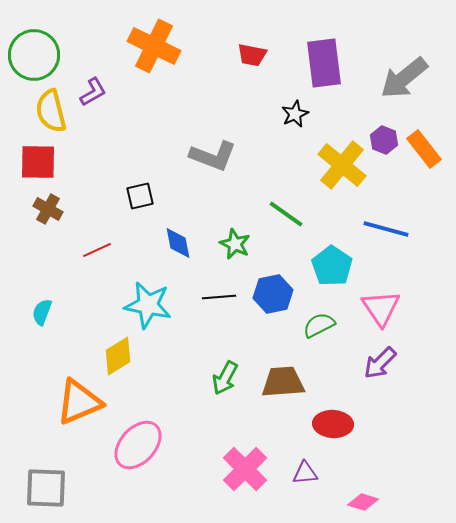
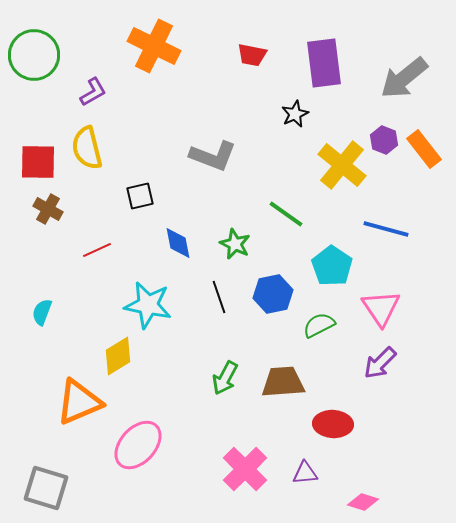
yellow semicircle: moved 36 px right, 37 px down
black line: rotated 76 degrees clockwise
gray square: rotated 15 degrees clockwise
